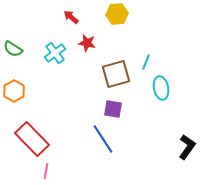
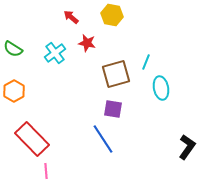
yellow hexagon: moved 5 px left, 1 px down; rotated 15 degrees clockwise
pink line: rotated 14 degrees counterclockwise
